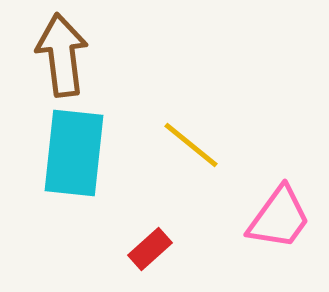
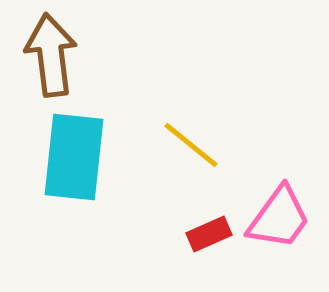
brown arrow: moved 11 px left
cyan rectangle: moved 4 px down
red rectangle: moved 59 px right, 15 px up; rotated 18 degrees clockwise
